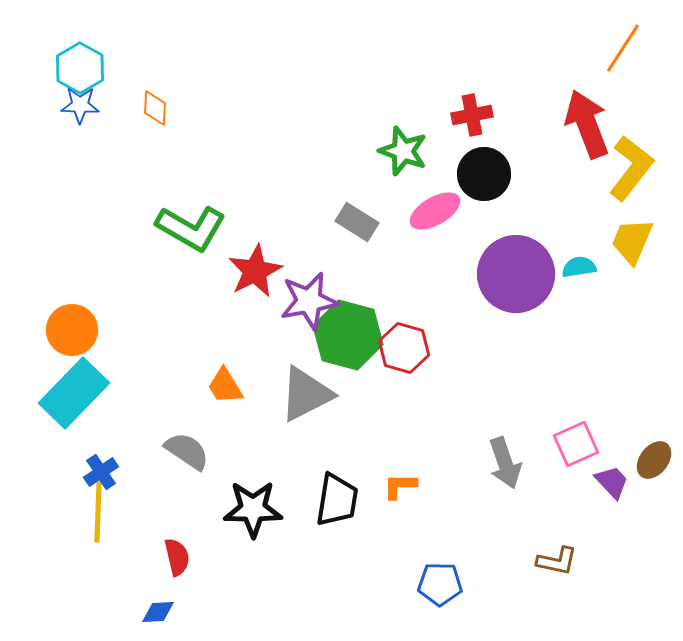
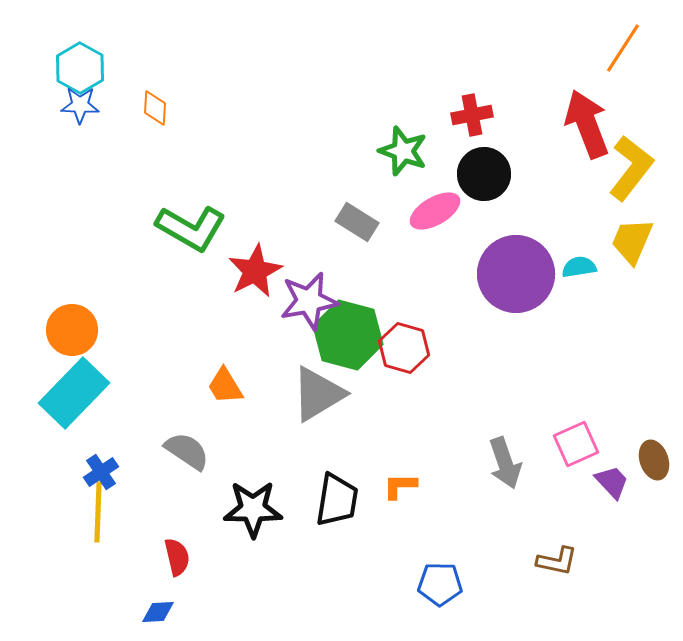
gray triangle: moved 12 px right; rotated 4 degrees counterclockwise
brown ellipse: rotated 57 degrees counterclockwise
